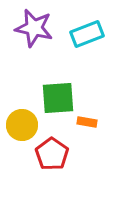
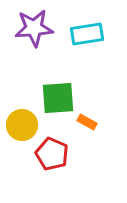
purple star: rotated 18 degrees counterclockwise
cyan rectangle: rotated 12 degrees clockwise
orange rectangle: rotated 18 degrees clockwise
red pentagon: rotated 12 degrees counterclockwise
